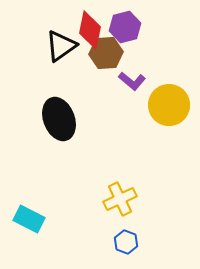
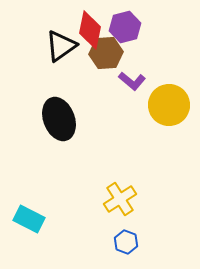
yellow cross: rotated 8 degrees counterclockwise
